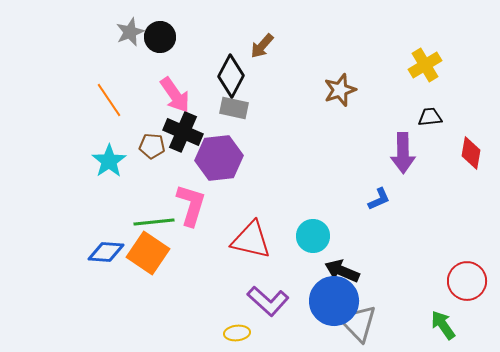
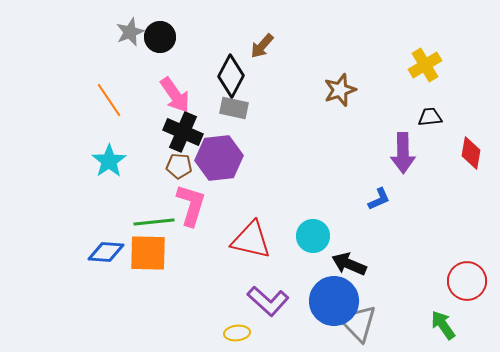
brown pentagon: moved 27 px right, 20 px down
orange square: rotated 33 degrees counterclockwise
black arrow: moved 7 px right, 7 px up
